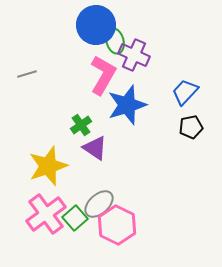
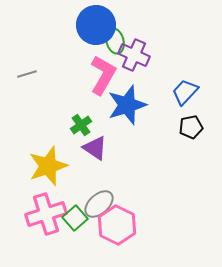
pink cross: rotated 18 degrees clockwise
